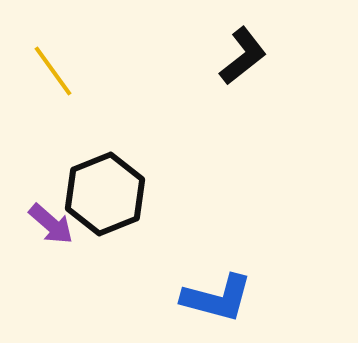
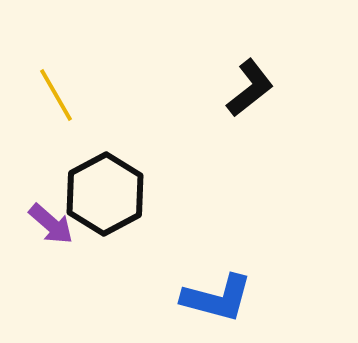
black L-shape: moved 7 px right, 32 px down
yellow line: moved 3 px right, 24 px down; rotated 6 degrees clockwise
black hexagon: rotated 6 degrees counterclockwise
